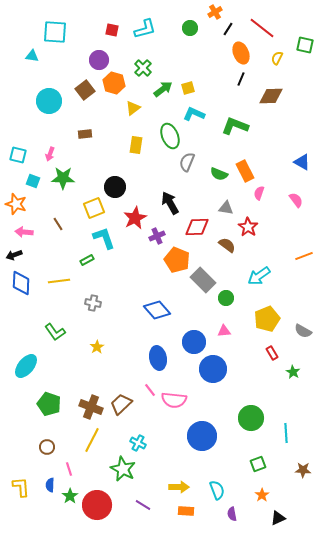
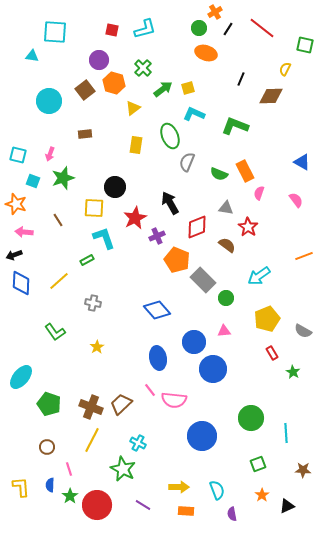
green circle at (190, 28): moved 9 px right
orange ellipse at (241, 53): moved 35 px left; rotated 50 degrees counterclockwise
yellow semicircle at (277, 58): moved 8 px right, 11 px down
green star at (63, 178): rotated 20 degrees counterclockwise
yellow square at (94, 208): rotated 25 degrees clockwise
brown line at (58, 224): moved 4 px up
red diamond at (197, 227): rotated 20 degrees counterclockwise
yellow line at (59, 281): rotated 35 degrees counterclockwise
cyan ellipse at (26, 366): moved 5 px left, 11 px down
black triangle at (278, 518): moved 9 px right, 12 px up
